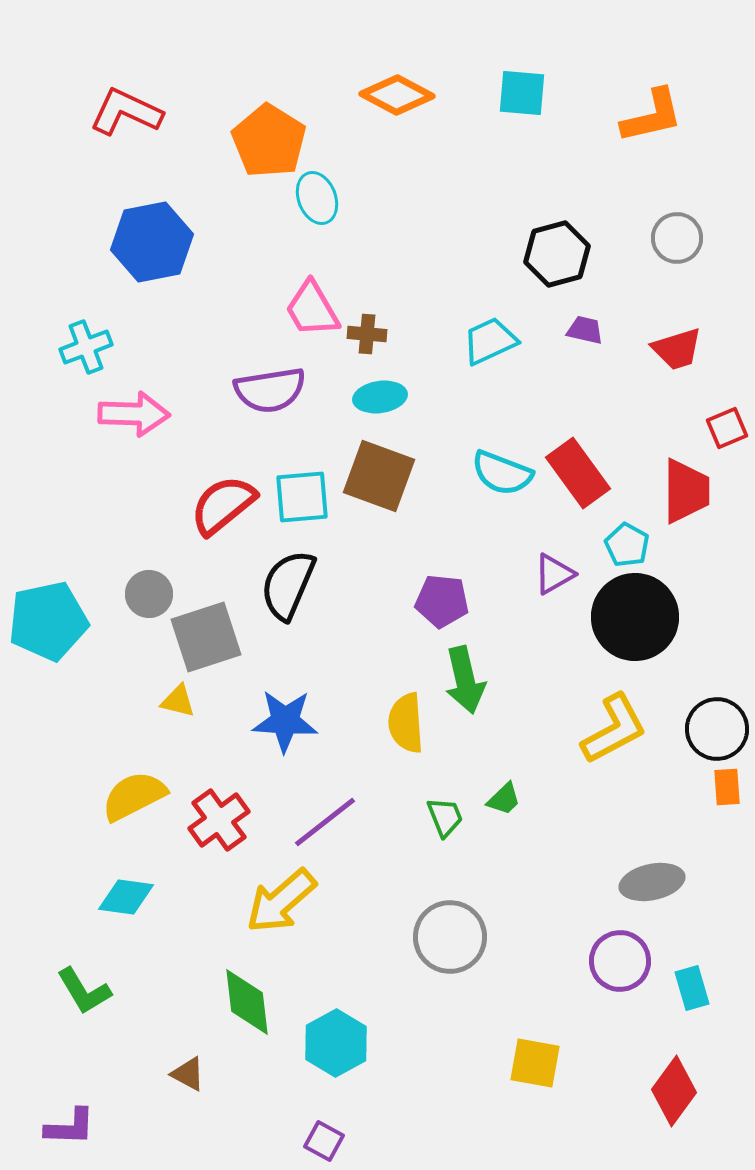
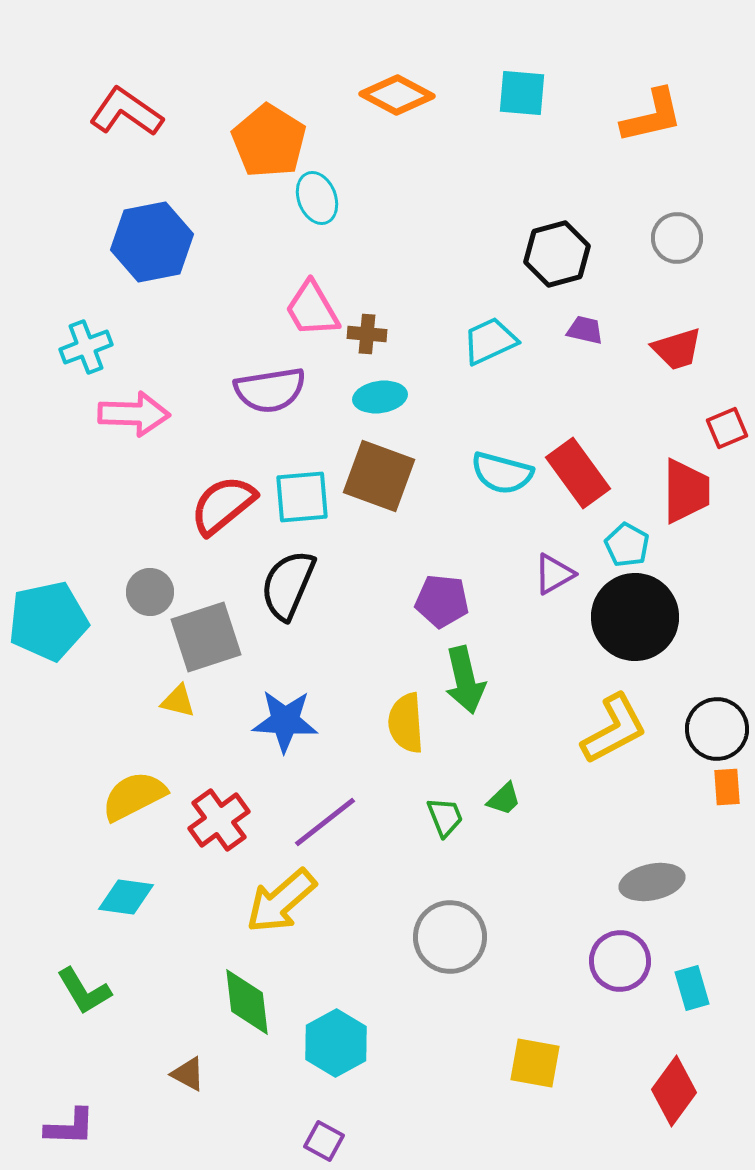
red L-shape at (126, 112): rotated 10 degrees clockwise
cyan semicircle at (502, 473): rotated 6 degrees counterclockwise
gray circle at (149, 594): moved 1 px right, 2 px up
